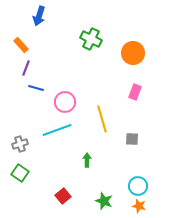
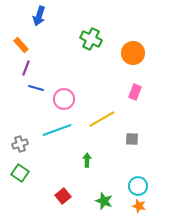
pink circle: moved 1 px left, 3 px up
yellow line: rotated 76 degrees clockwise
